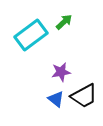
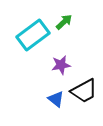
cyan rectangle: moved 2 px right
purple star: moved 7 px up
black trapezoid: moved 5 px up
